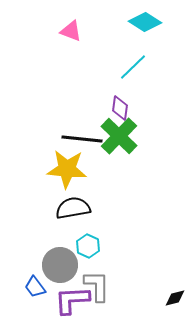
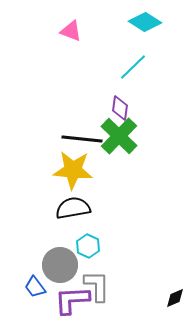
yellow star: moved 6 px right, 1 px down
black diamond: rotated 10 degrees counterclockwise
